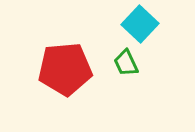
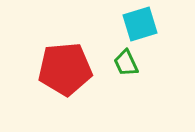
cyan square: rotated 30 degrees clockwise
